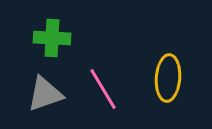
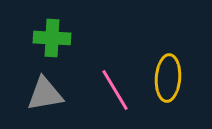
pink line: moved 12 px right, 1 px down
gray triangle: rotated 9 degrees clockwise
